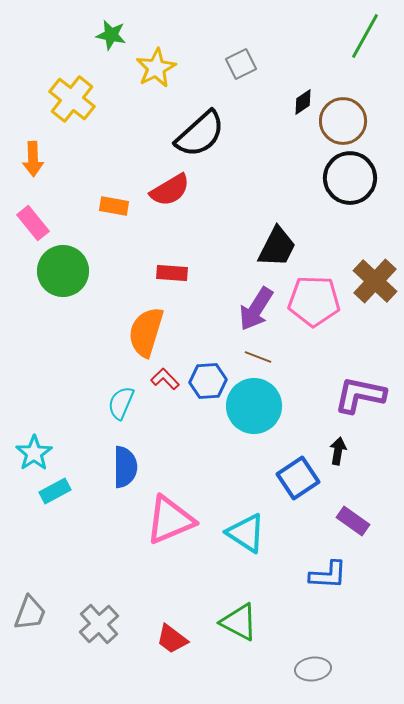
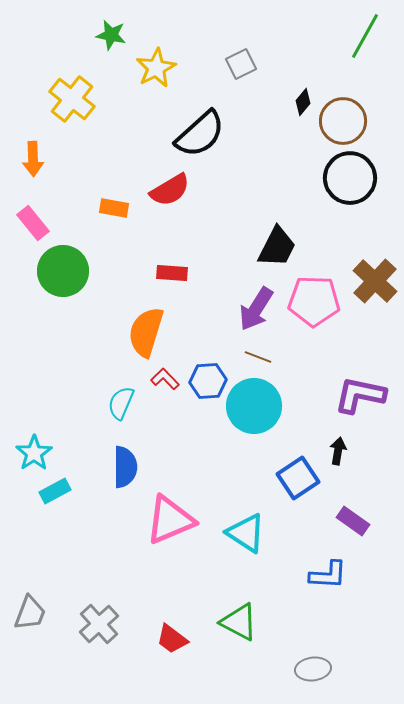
black diamond: rotated 16 degrees counterclockwise
orange rectangle: moved 2 px down
